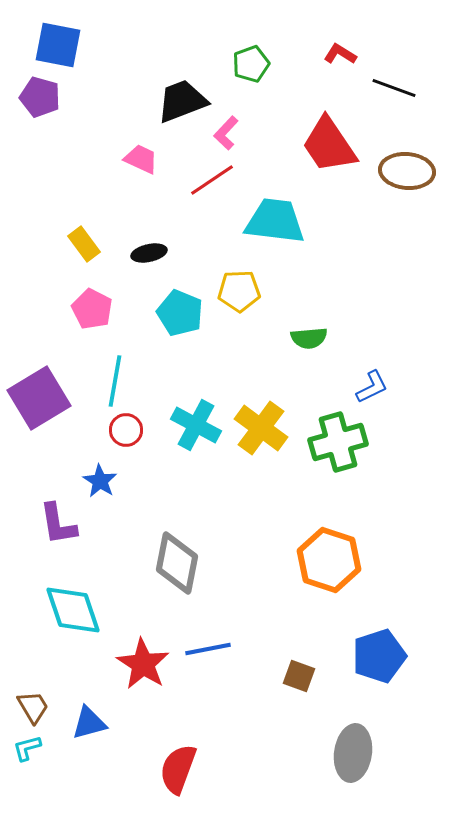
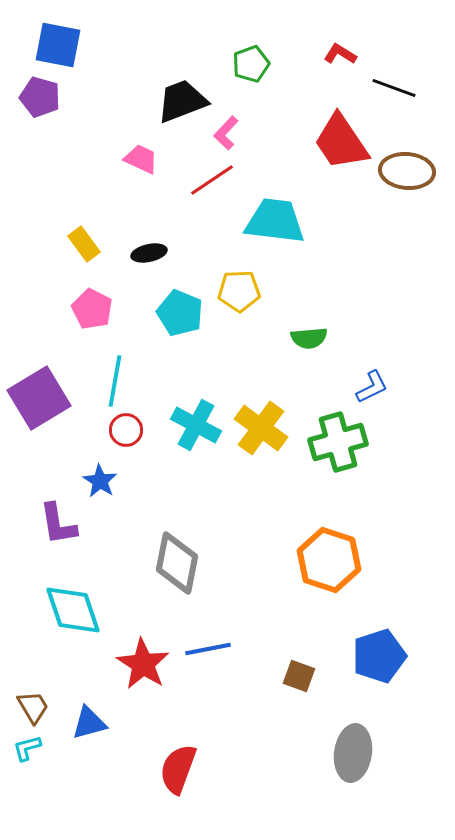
red trapezoid: moved 12 px right, 3 px up
